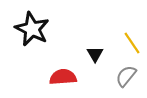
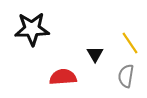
black star: rotated 28 degrees counterclockwise
yellow line: moved 2 px left
gray semicircle: rotated 30 degrees counterclockwise
